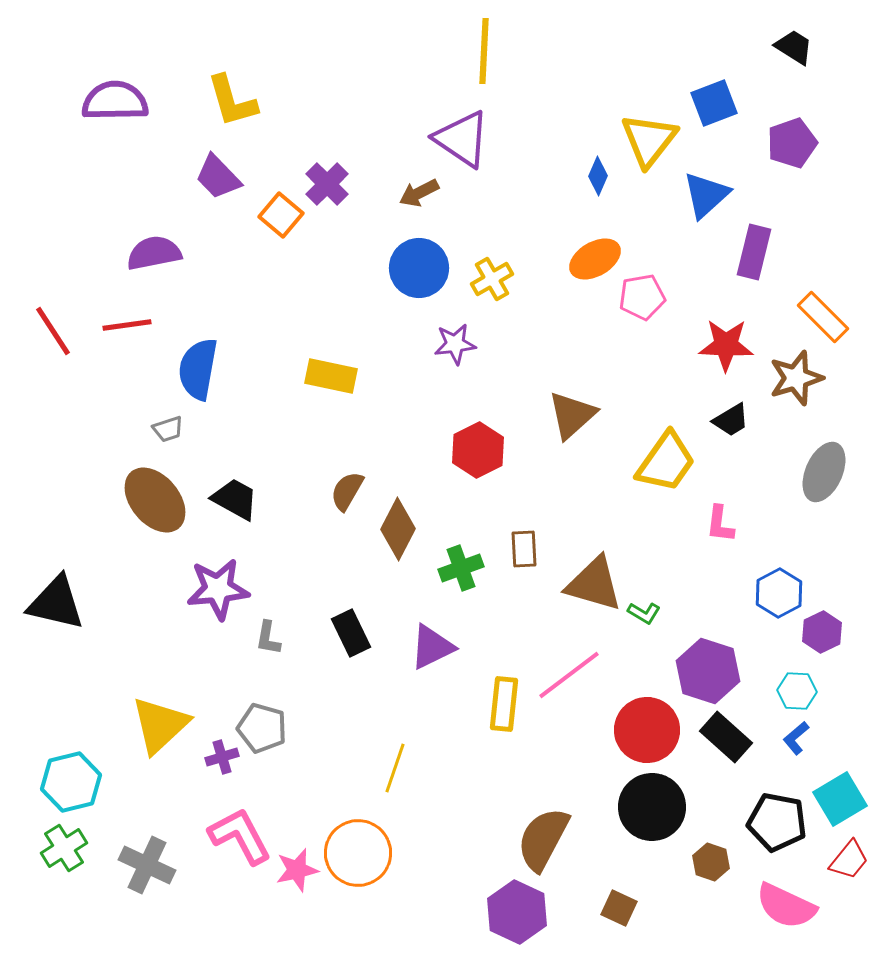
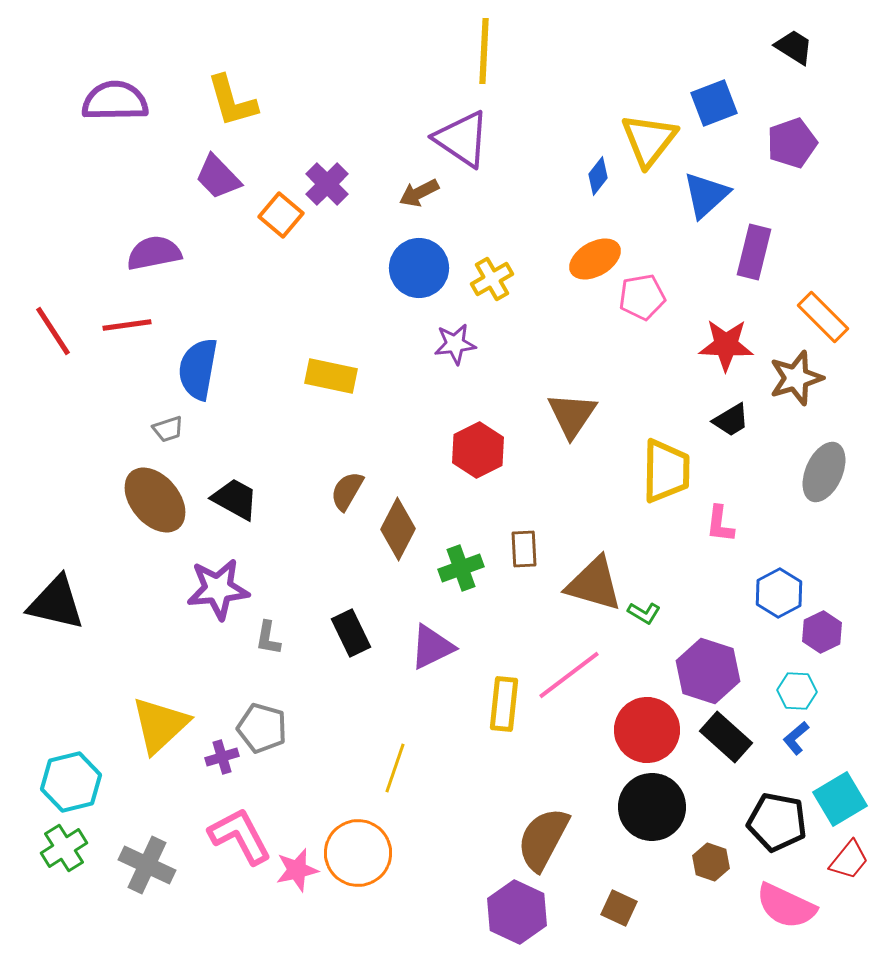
blue diamond at (598, 176): rotated 15 degrees clockwise
brown triangle at (572, 415): rotated 14 degrees counterclockwise
yellow trapezoid at (666, 462): moved 9 px down; rotated 34 degrees counterclockwise
